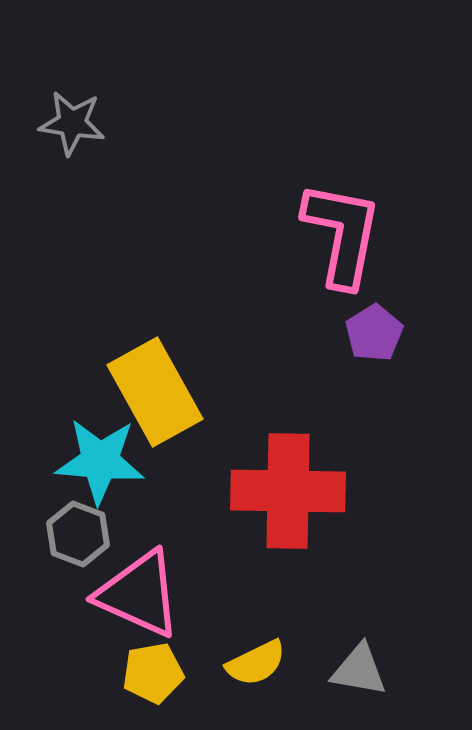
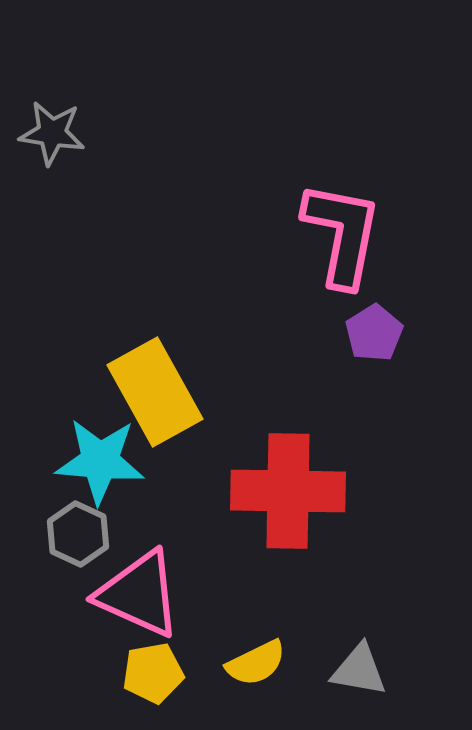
gray star: moved 20 px left, 10 px down
gray hexagon: rotated 4 degrees clockwise
